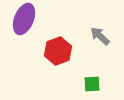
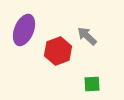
purple ellipse: moved 11 px down
gray arrow: moved 13 px left
